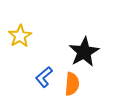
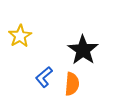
black star: moved 1 px left, 2 px up; rotated 8 degrees counterclockwise
